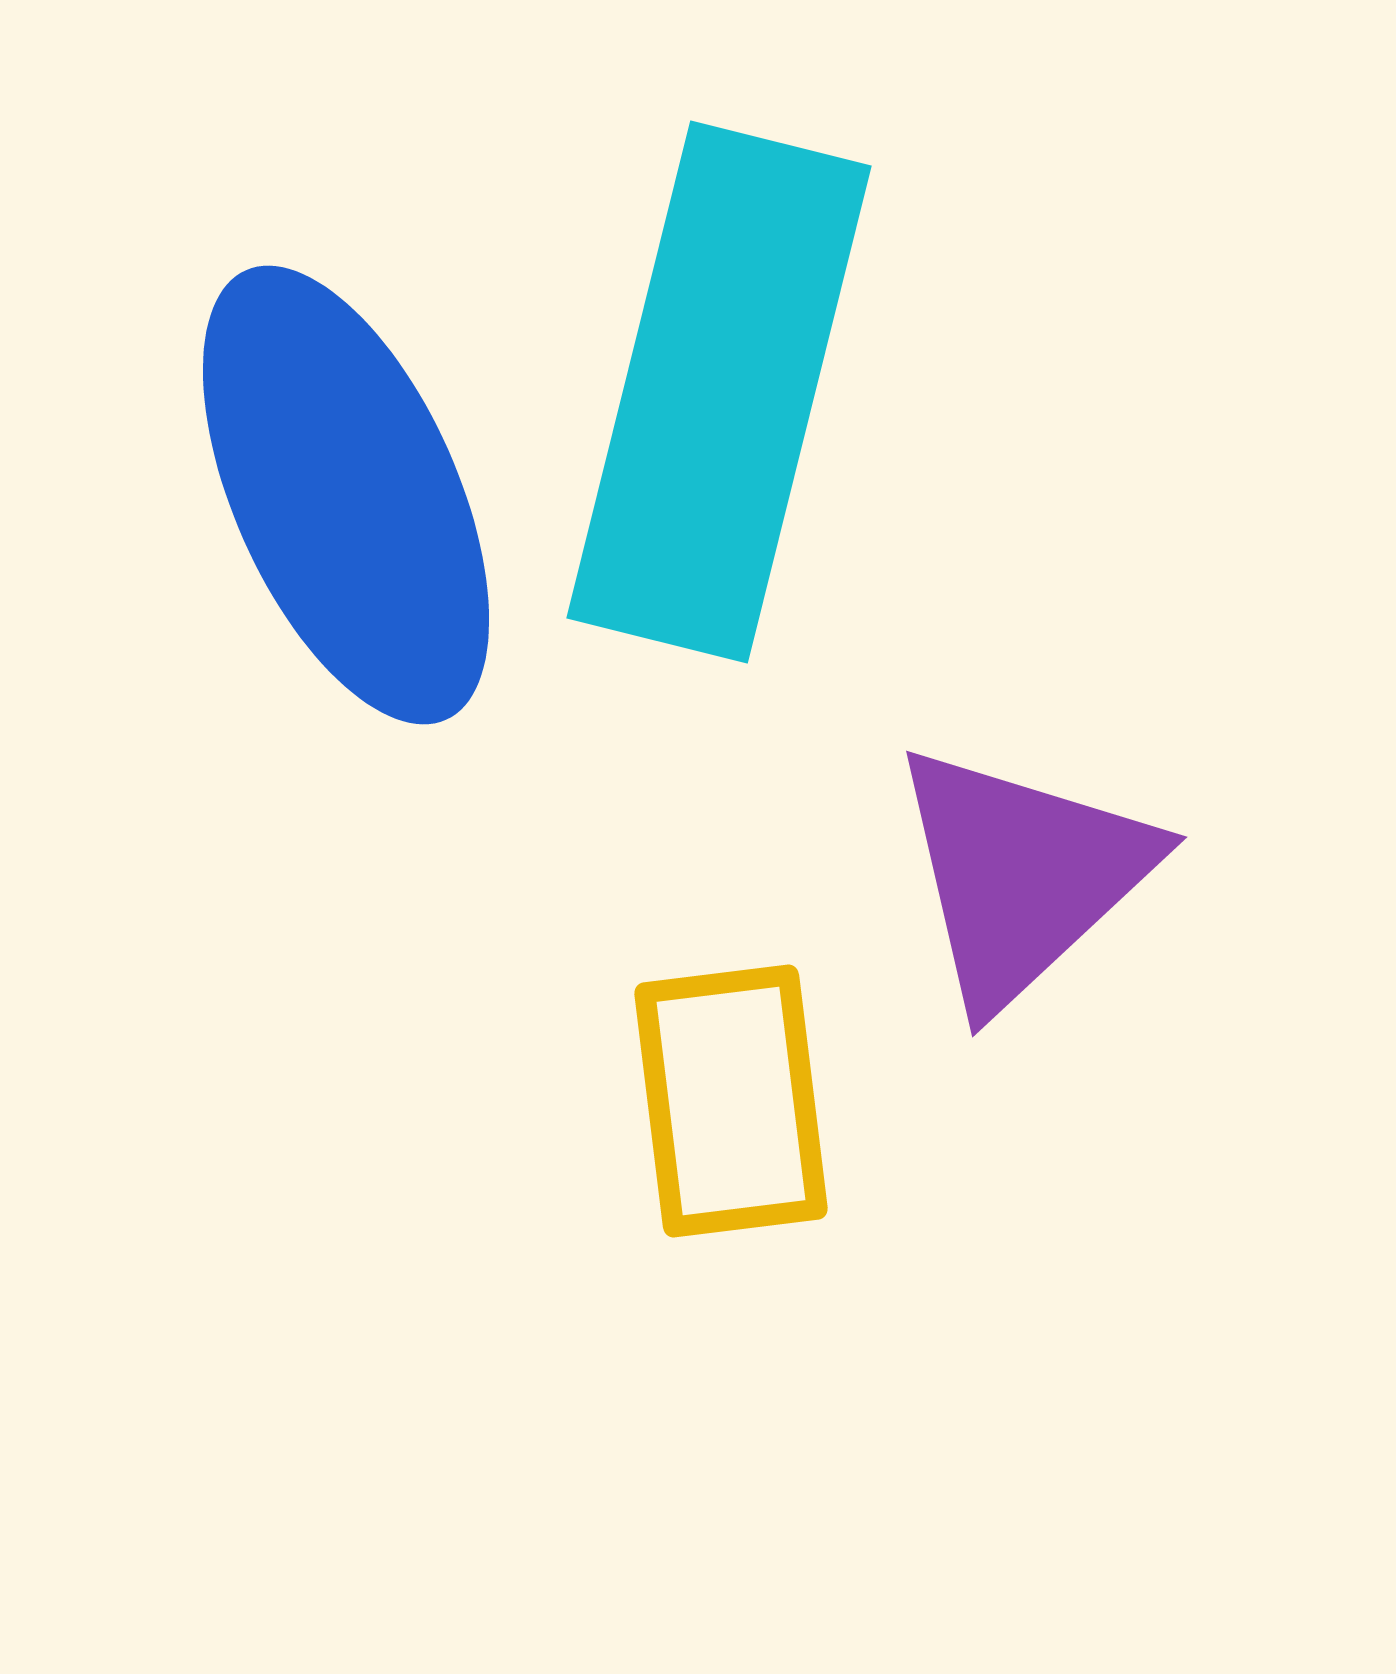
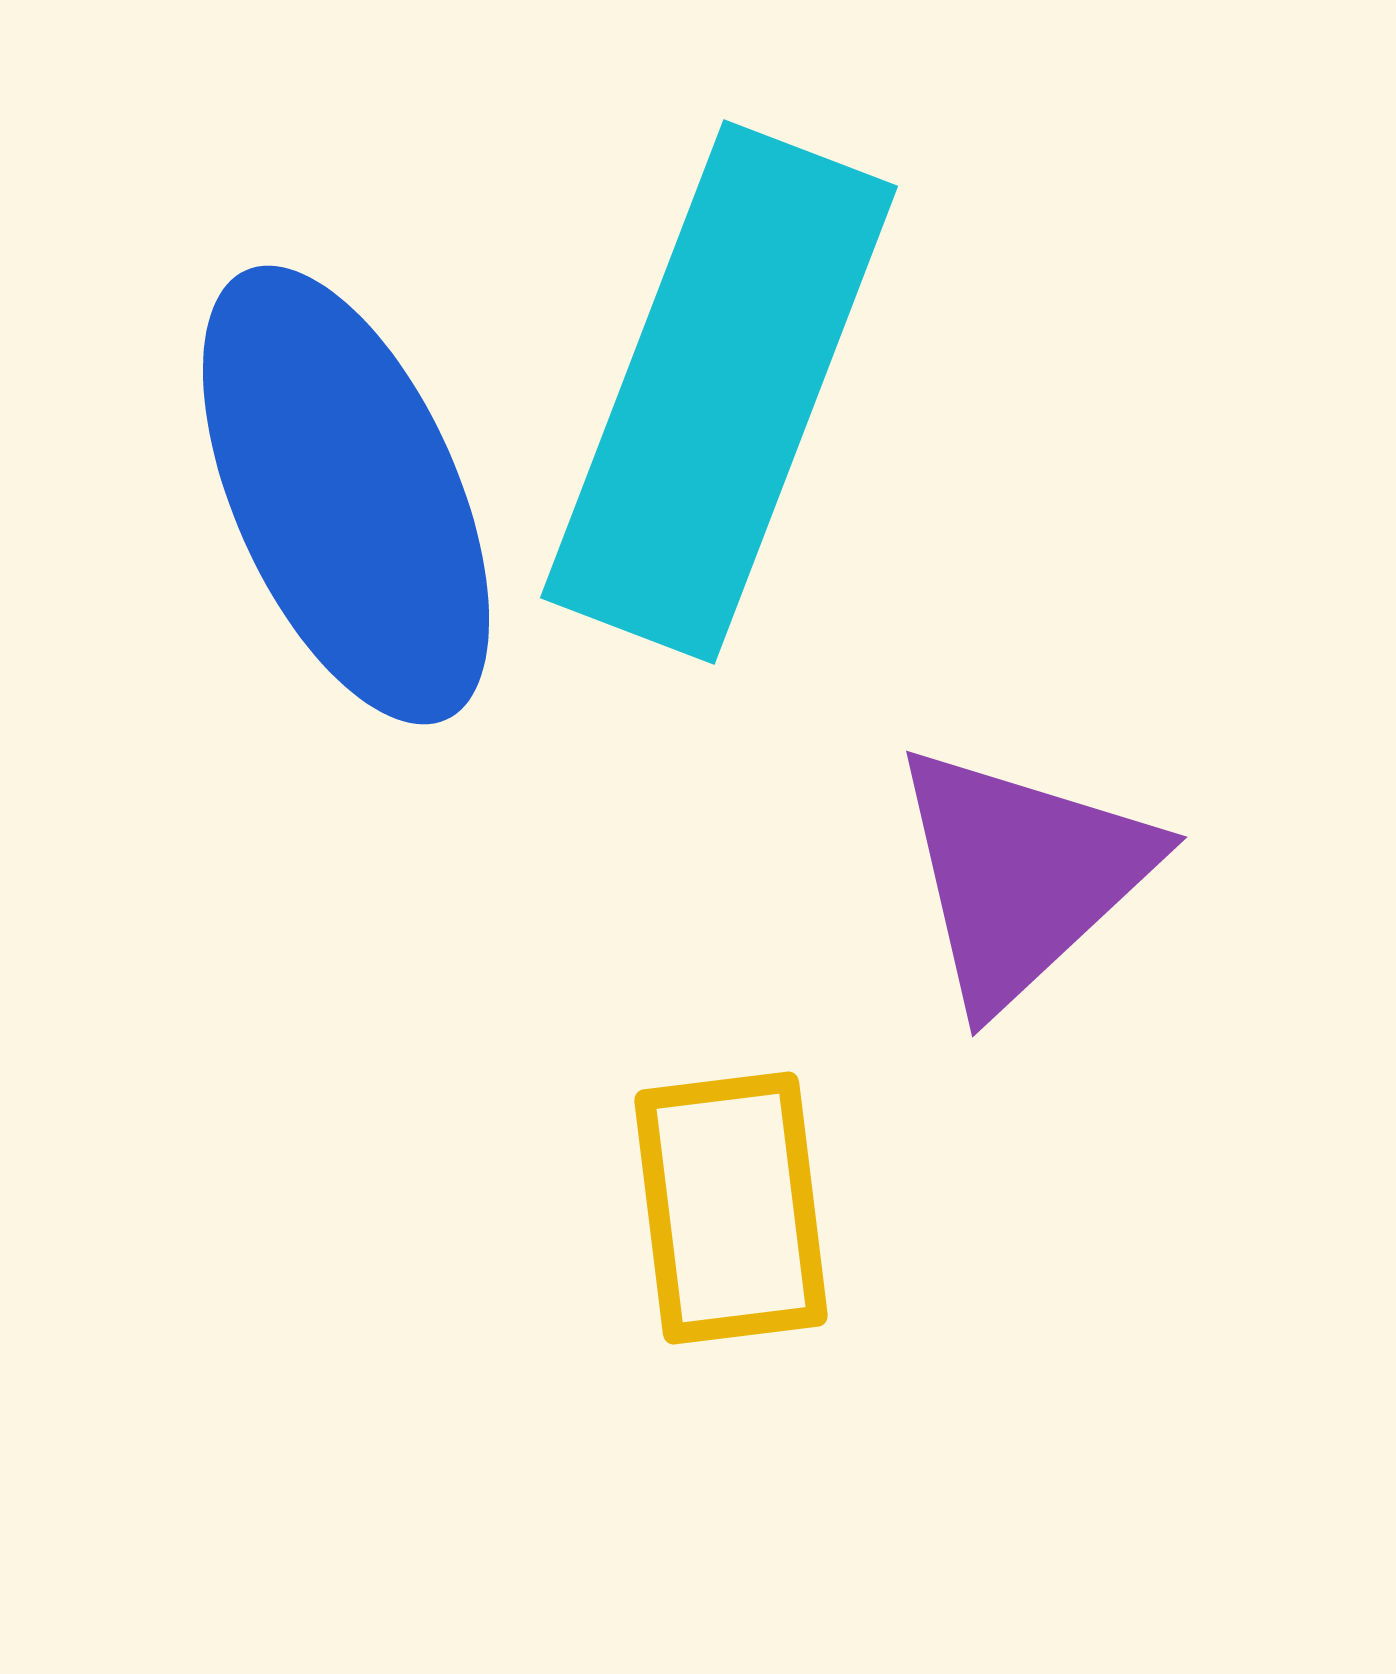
cyan rectangle: rotated 7 degrees clockwise
yellow rectangle: moved 107 px down
